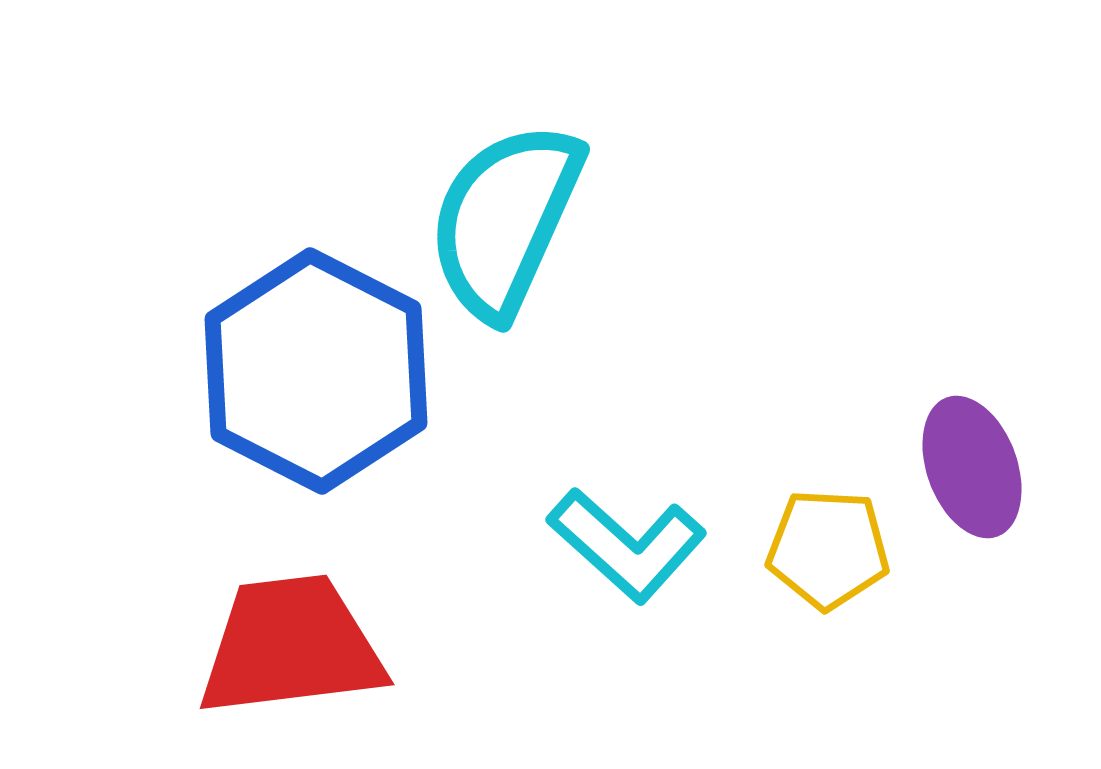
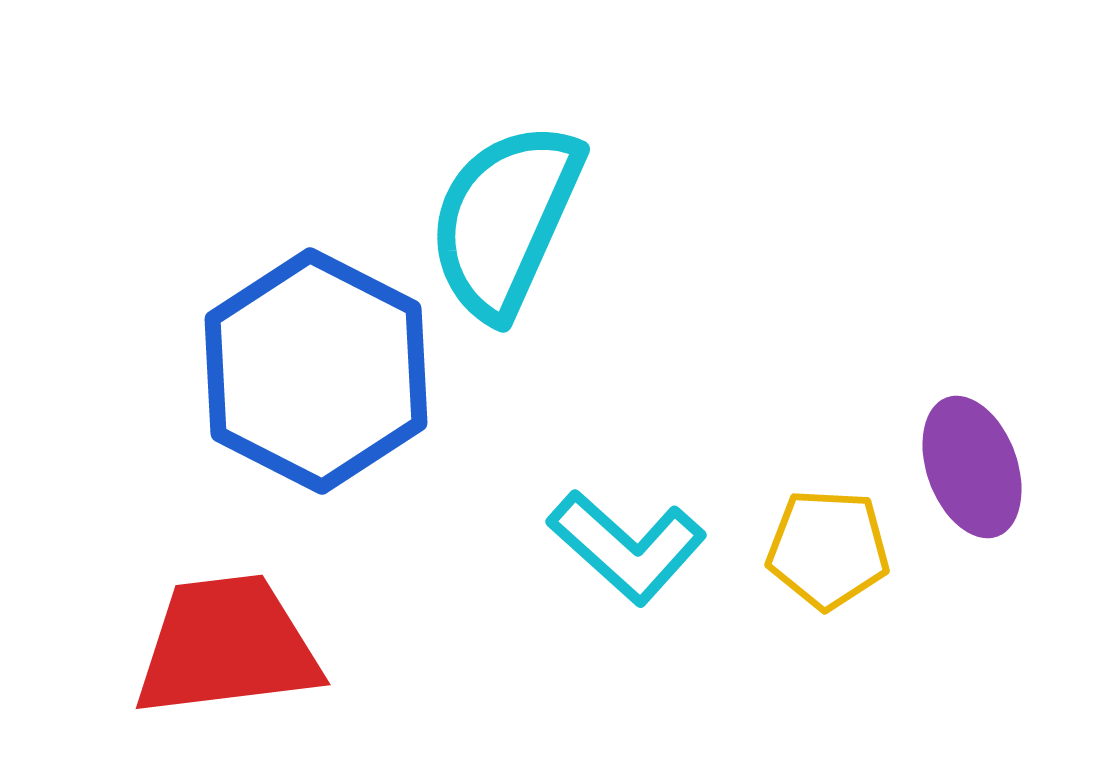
cyan L-shape: moved 2 px down
red trapezoid: moved 64 px left
